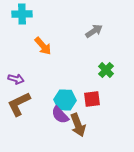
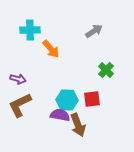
cyan cross: moved 8 px right, 16 px down
orange arrow: moved 8 px right, 3 px down
purple arrow: moved 2 px right
cyan hexagon: moved 2 px right
brown L-shape: moved 1 px right, 1 px down
purple semicircle: rotated 144 degrees clockwise
